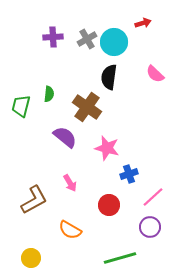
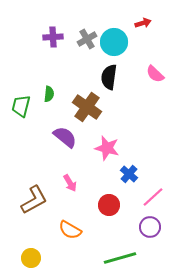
blue cross: rotated 30 degrees counterclockwise
